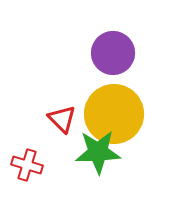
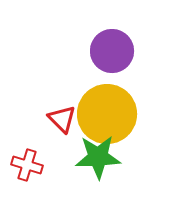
purple circle: moved 1 px left, 2 px up
yellow circle: moved 7 px left
green star: moved 5 px down
